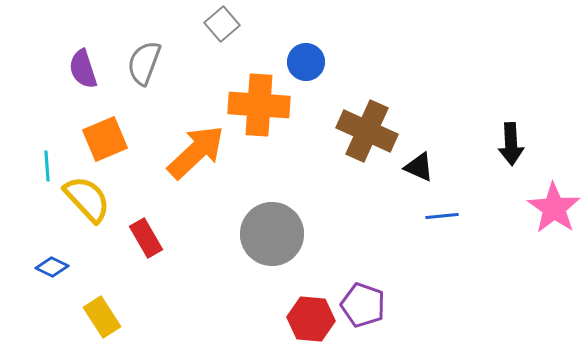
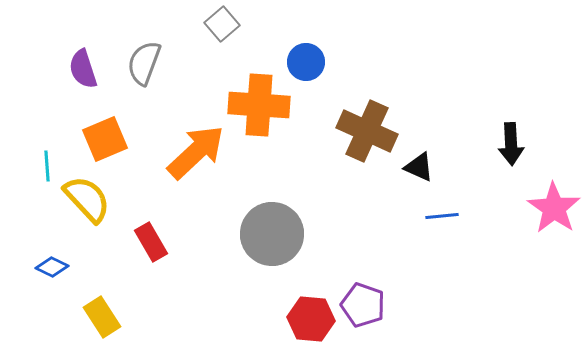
red rectangle: moved 5 px right, 4 px down
